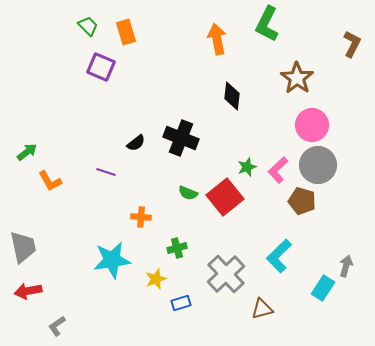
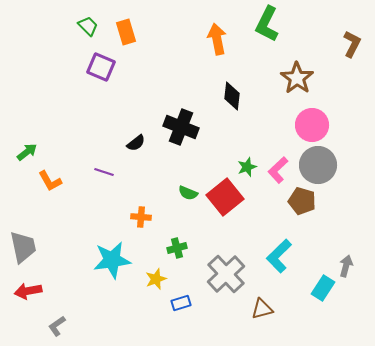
black cross: moved 11 px up
purple line: moved 2 px left
